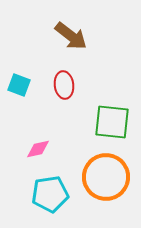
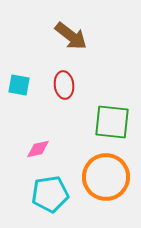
cyan square: rotated 10 degrees counterclockwise
